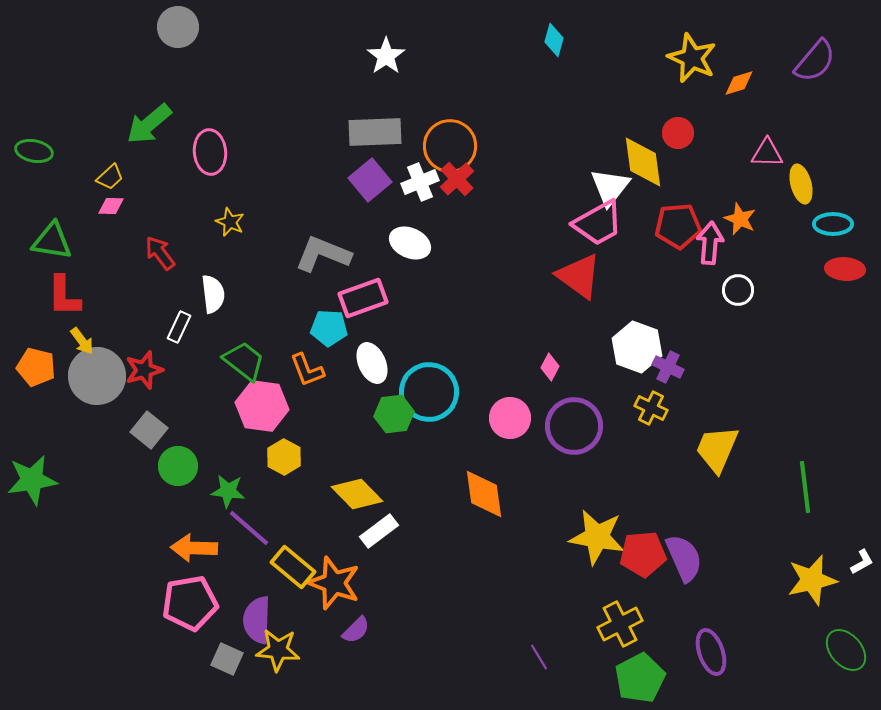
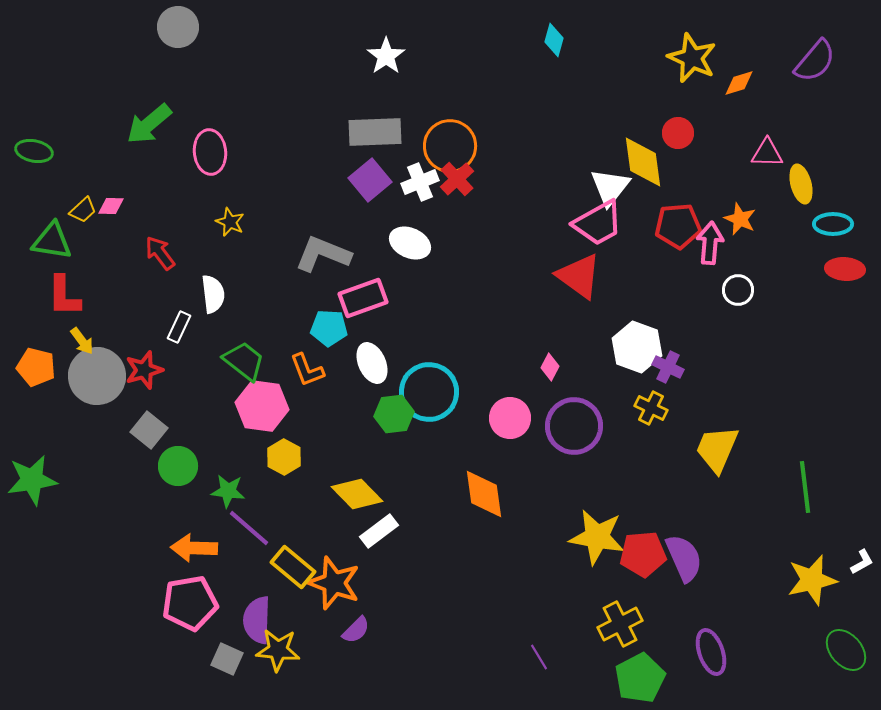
yellow trapezoid at (110, 177): moved 27 px left, 33 px down
